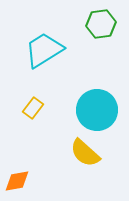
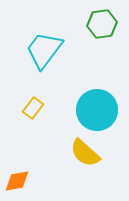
green hexagon: moved 1 px right
cyan trapezoid: rotated 21 degrees counterclockwise
